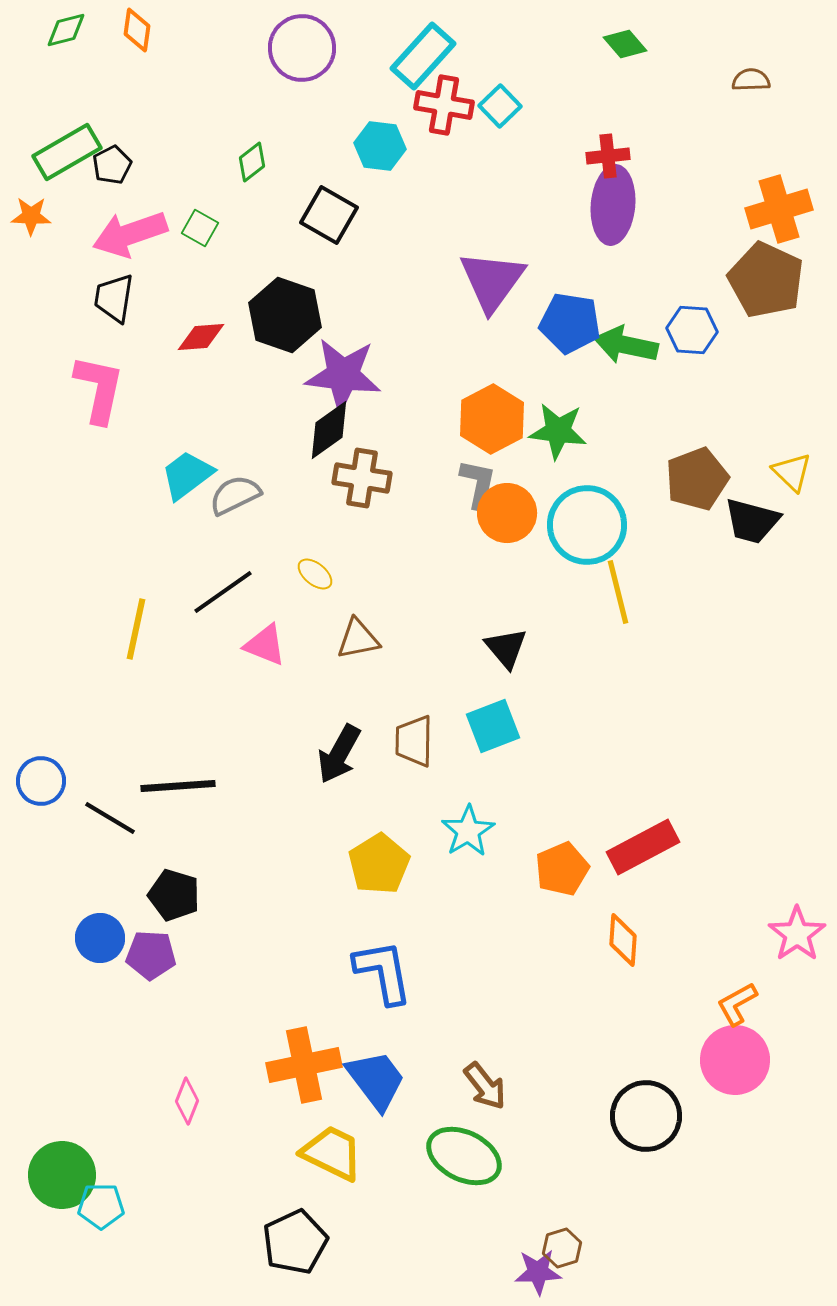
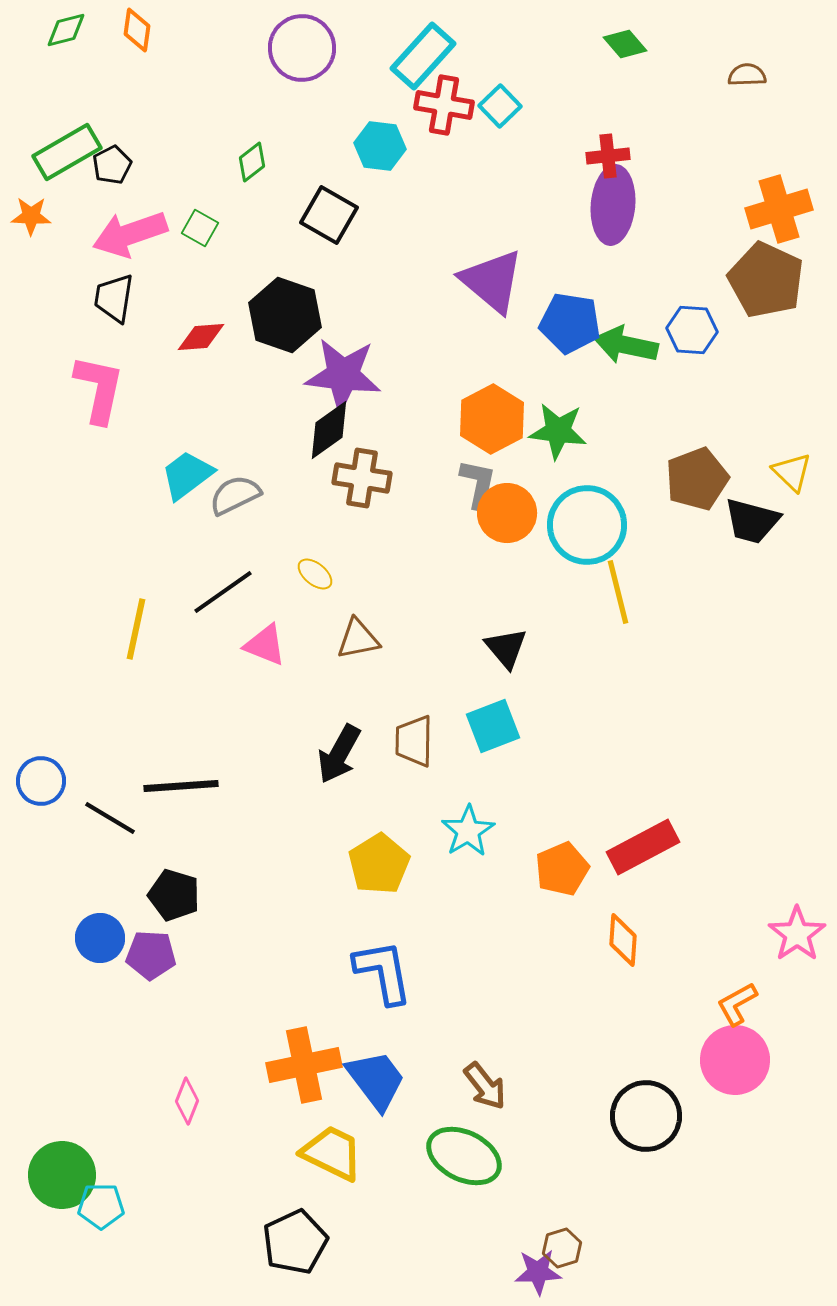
brown semicircle at (751, 80): moved 4 px left, 5 px up
purple triangle at (492, 281): rotated 26 degrees counterclockwise
black line at (178, 786): moved 3 px right
